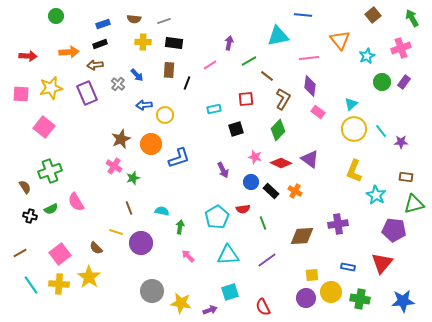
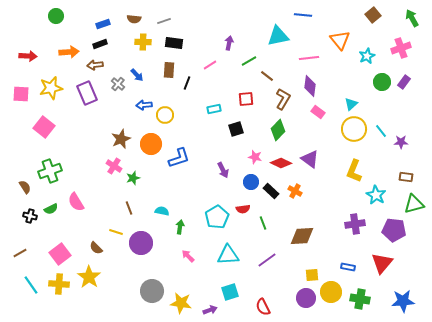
purple cross at (338, 224): moved 17 px right
